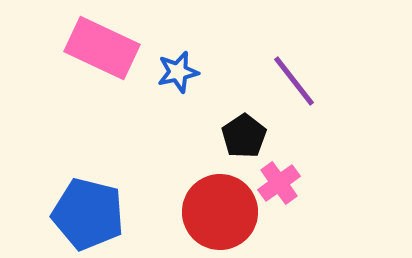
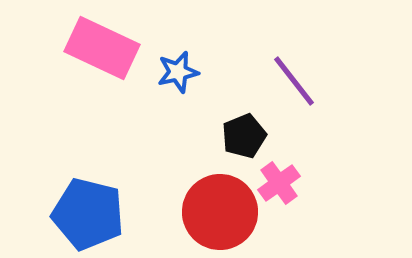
black pentagon: rotated 12 degrees clockwise
